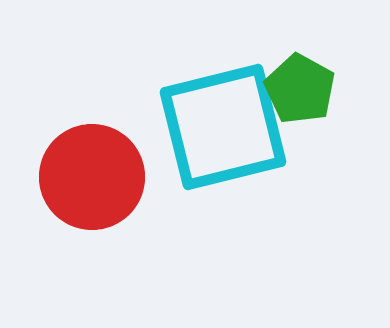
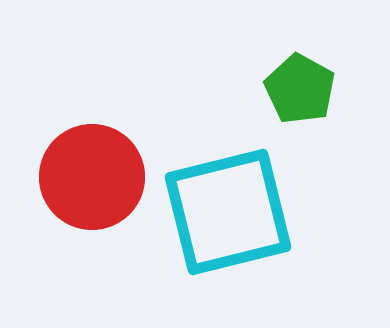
cyan square: moved 5 px right, 85 px down
